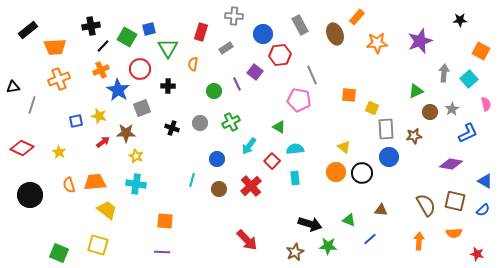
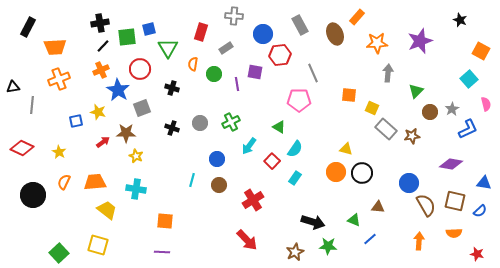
black star at (460, 20): rotated 24 degrees clockwise
black cross at (91, 26): moved 9 px right, 3 px up
black rectangle at (28, 30): moved 3 px up; rotated 24 degrees counterclockwise
green square at (127, 37): rotated 36 degrees counterclockwise
purple square at (255, 72): rotated 28 degrees counterclockwise
gray arrow at (444, 73): moved 56 px left
gray line at (312, 75): moved 1 px right, 2 px up
purple line at (237, 84): rotated 16 degrees clockwise
black cross at (168, 86): moved 4 px right, 2 px down; rotated 16 degrees clockwise
green circle at (214, 91): moved 17 px up
green triangle at (416, 91): rotated 21 degrees counterclockwise
pink pentagon at (299, 100): rotated 10 degrees counterclockwise
gray line at (32, 105): rotated 12 degrees counterclockwise
yellow star at (99, 116): moved 1 px left, 4 px up
gray rectangle at (386, 129): rotated 45 degrees counterclockwise
blue L-shape at (468, 133): moved 4 px up
brown star at (414, 136): moved 2 px left
yellow triangle at (344, 147): moved 2 px right, 2 px down; rotated 24 degrees counterclockwise
cyan semicircle at (295, 149): rotated 132 degrees clockwise
blue circle at (389, 157): moved 20 px right, 26 px down
cyan rectangle at (295, 178): rotated 40 degrees clockwise
blue triangle at (485, 181): moved 1 px left, 2 px down; rotated 21 degrees counterclockwise
cyan cross at (136, 184): moved 5 px down
orange semicircle at (69, 185): moved 5 px left, 3 px up; rotated 42 degrees clockwise
red cross at (251, 186): moved 2 px right, 14 px down; rotated 10 degrees clockwise
brown circle at (219, 189): moved 4 px up
black circle at (30, 195): moved 3 px right
brown triangle at (381, 210): moved 3 px left, 3 px up
blue semicircle at (483, 210): moved 3 px left, 1 px down
green triangle at (349, 220): moved 5 px right
black arrow at (310, 224): moved 3 px right, 2 px up
green square at (59, 253): rotated 24 degrees clockwise
